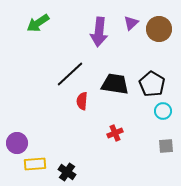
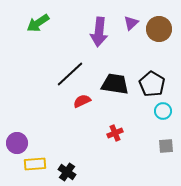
red semicircle: rotated 60 degrees clockwise
